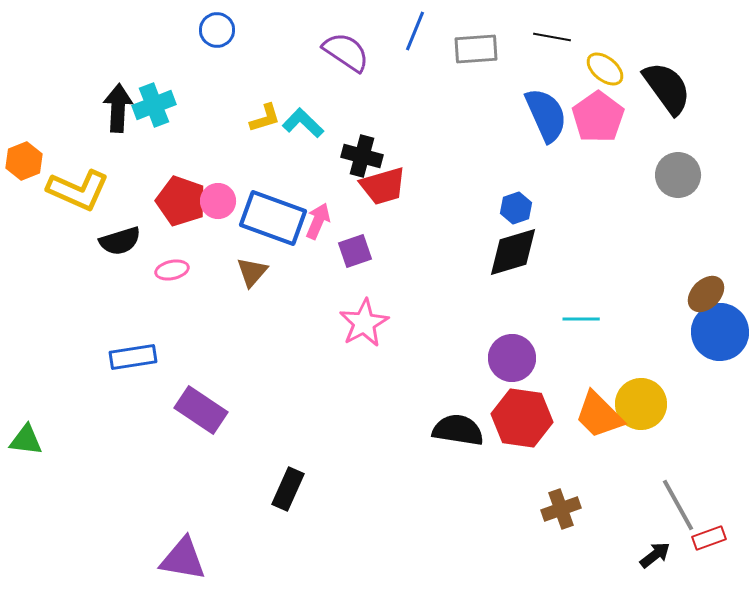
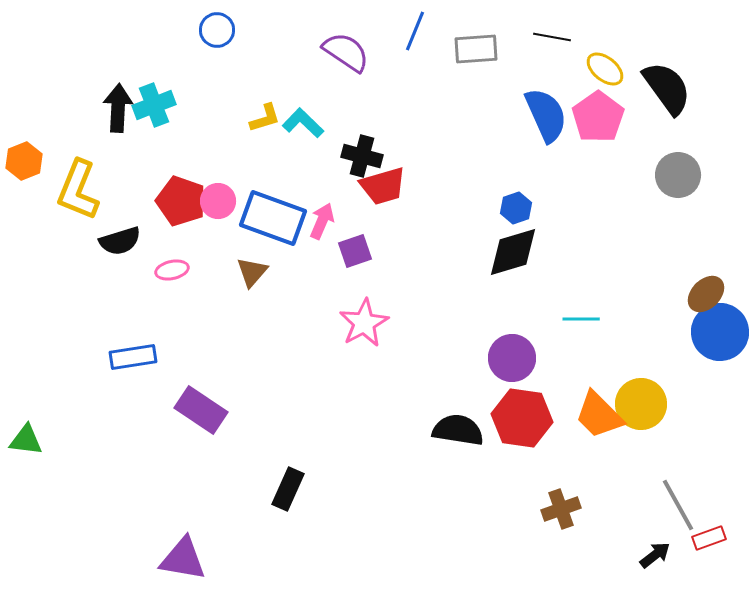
yellow L-shape at (78, 190): rotated 88 degrees clockwise
pink arrow at (318, 221): moved 4 px right
